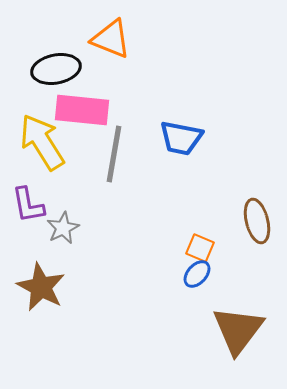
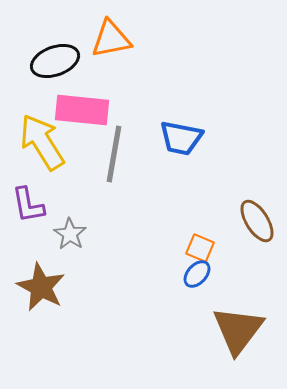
orange triangle: rotated 33 degrees counterclockwise
black ellipse: moved 1 px left, 8 px up; rotated 9 degrees counterclockwise
brown ellipse: rotated 18 degrees counterclockwise
gray star: moved 7 px right, 6 px down; rotated 12 degrees counterclockwise
